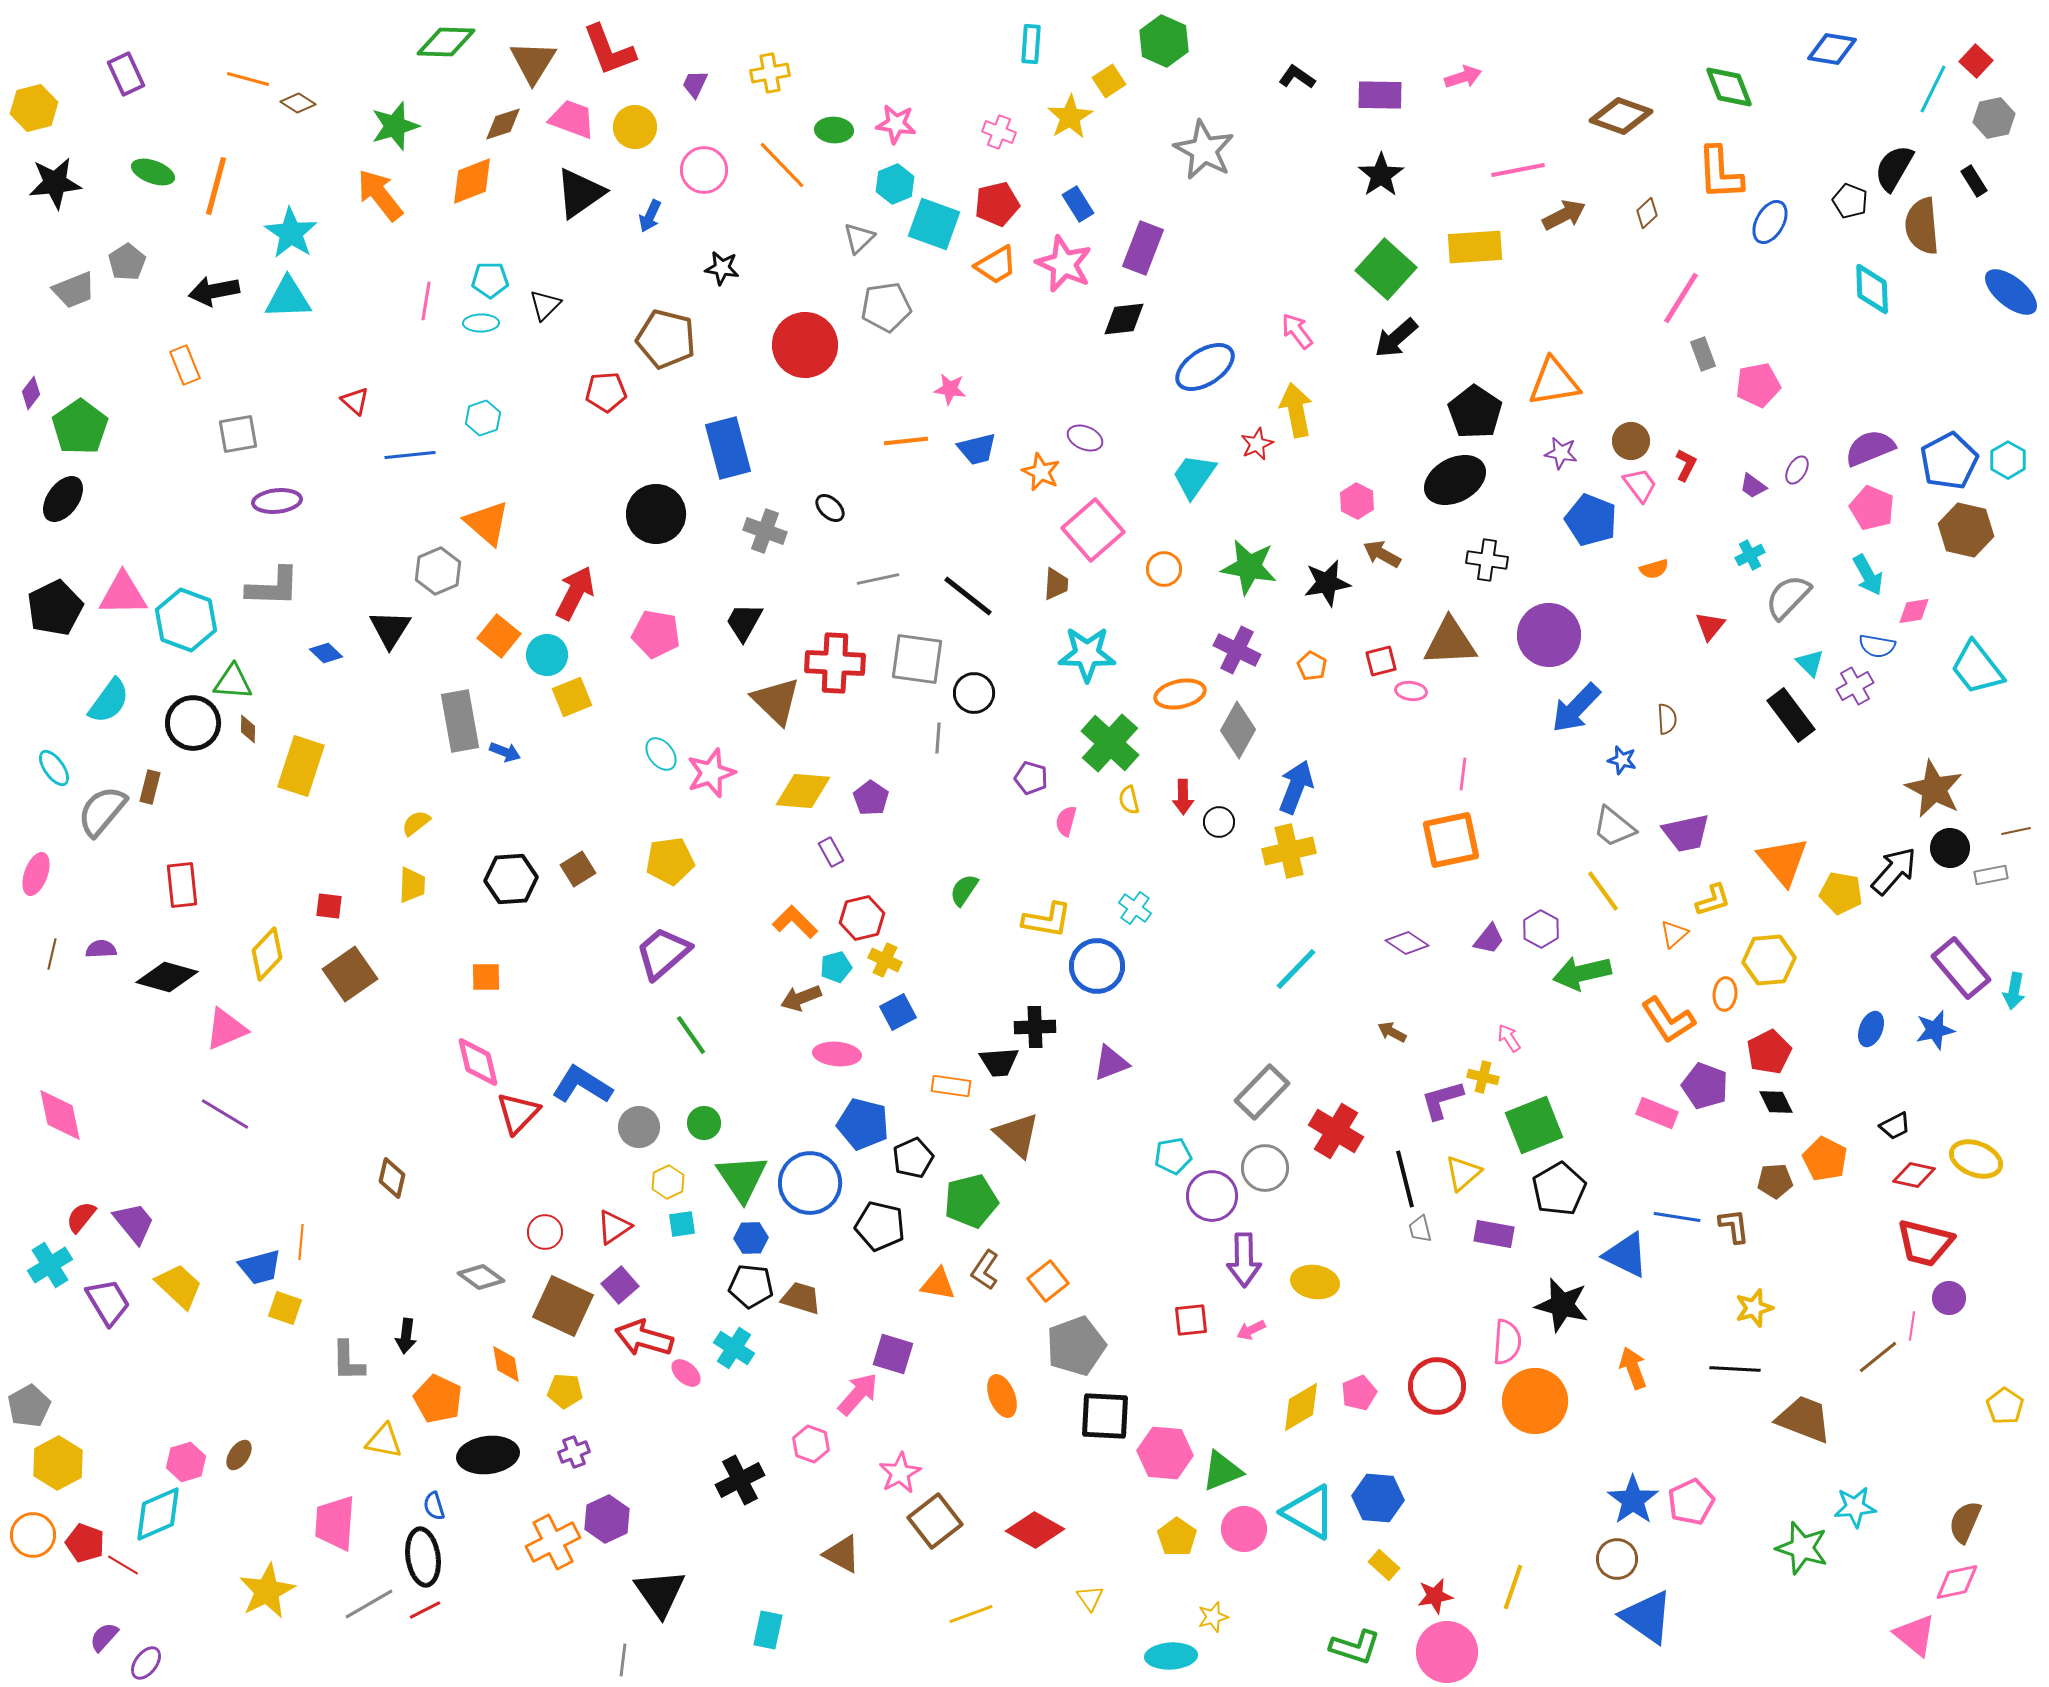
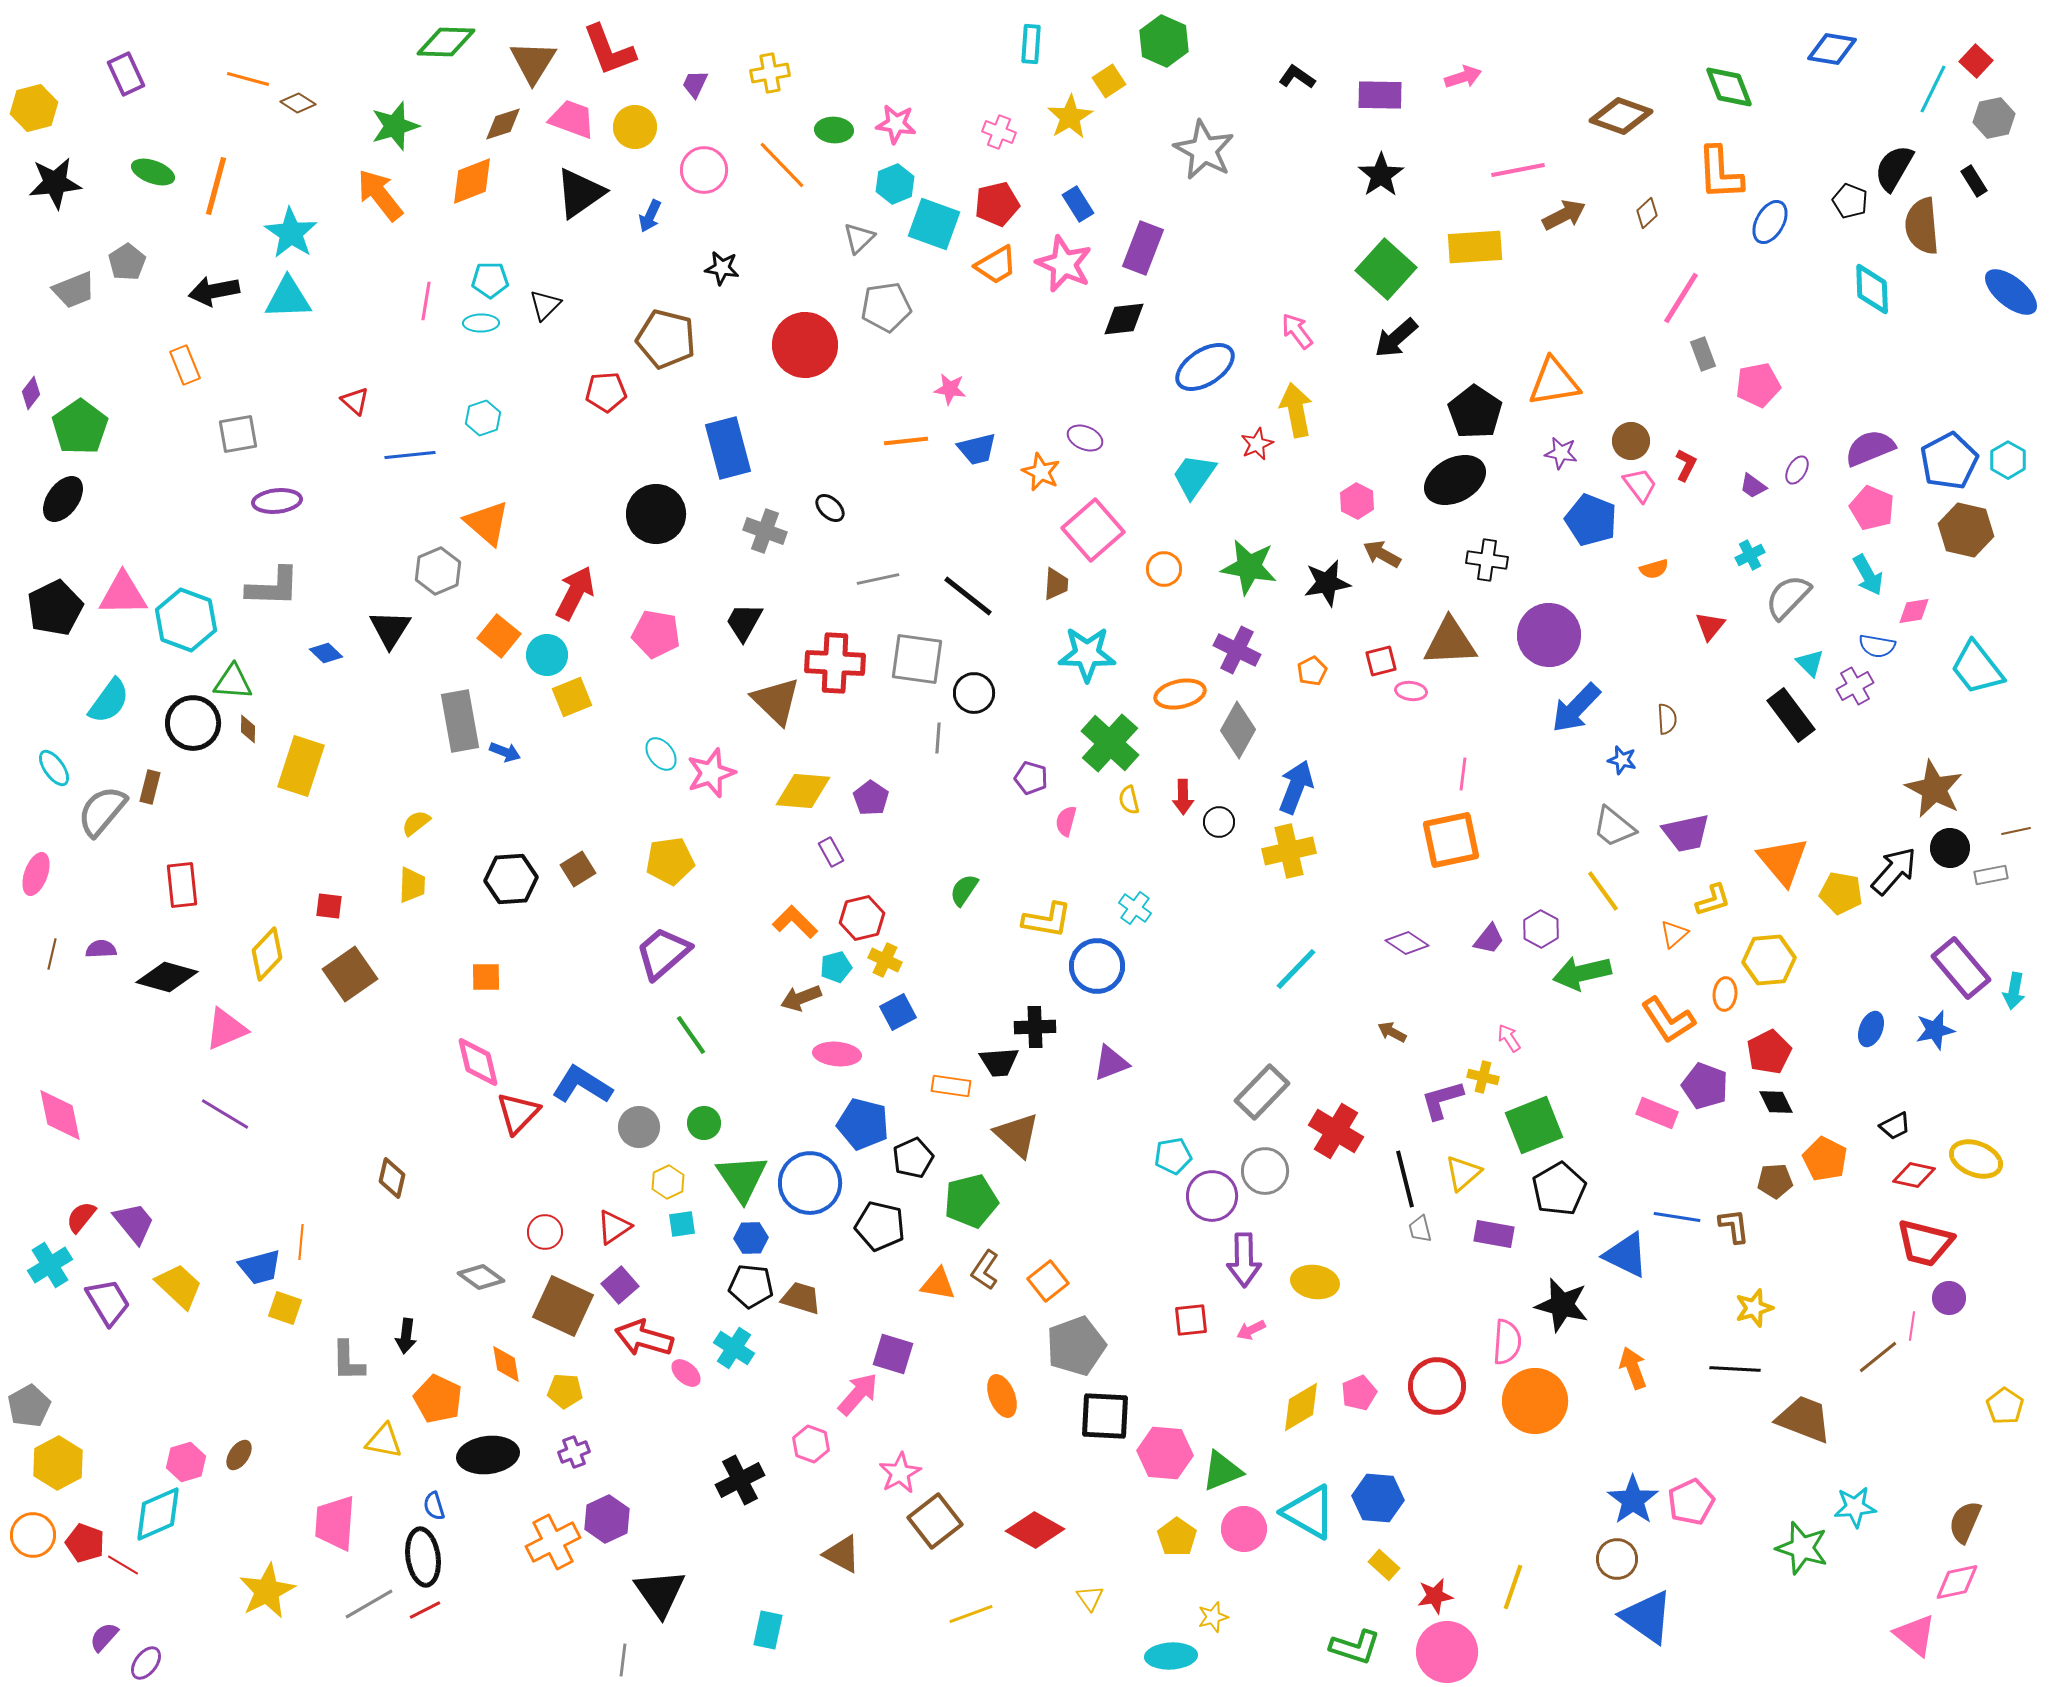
orange pentagon at (1312, 666): moved 5 px down; rotated 16 degrees clockwise
gray circle at (1265, 1168): moved 3 px down
